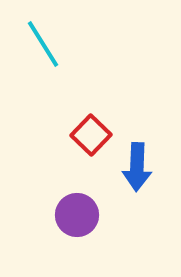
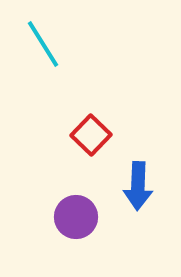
blue arrow: moved 1 px right, 19 px down
purple circle: moved 1 px left, 2 px down
